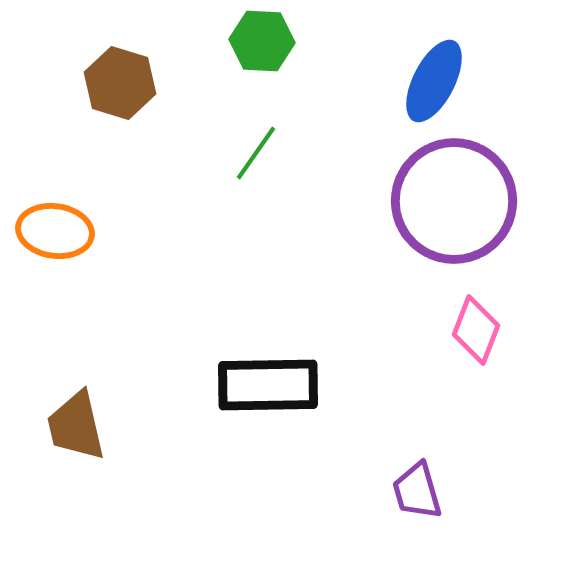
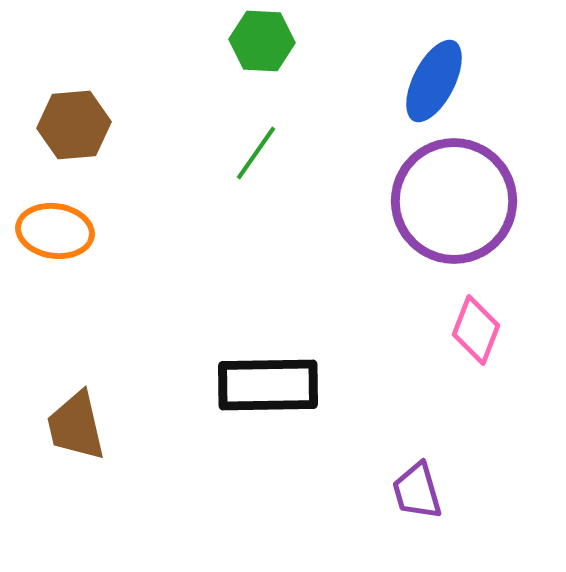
brown hexagon: moved 46 px left, 42 px down; rotated 22 degrees counterclockwise
